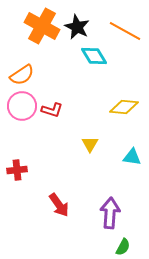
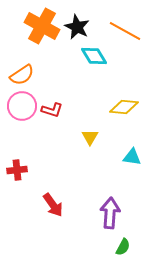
yellow triangle: moved 7 px up
red arrow: moved 6 px left
